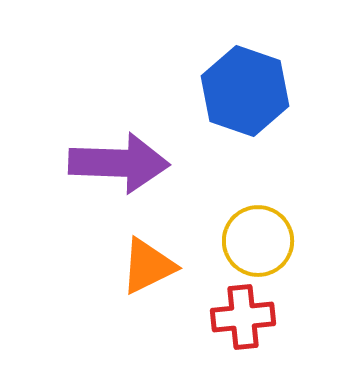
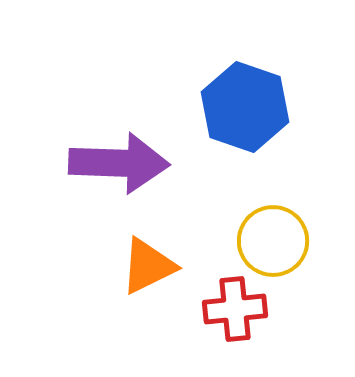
blue hexagon: moved 16 px down
yellow circle: moved 15 px right
red cross: moved 8 px left, 8 px up
